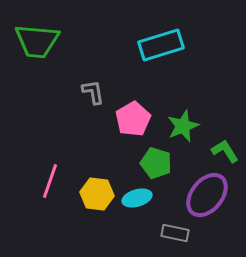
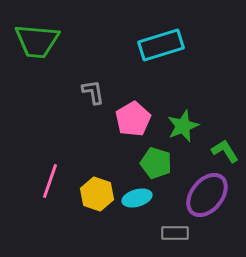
yellow hexagon: rotated 12 degrees clockwise
gray rectangle: rotated 12 degrees counterclockwise
